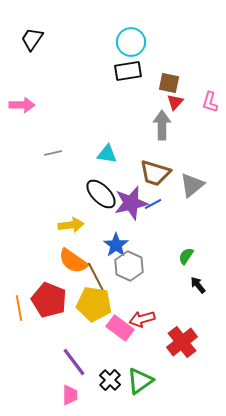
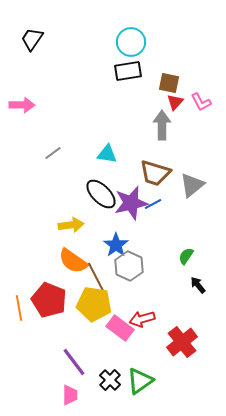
pink L-shape: moved 9 px left; rotated 45 degrees counterclockwise
gray line: rotated 24 degrees counterclockwise
